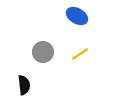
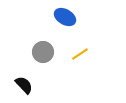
blue ellipse: moved 12 px left, 1 px down
black semicircle: rotated 36 degrees counterclockwise
